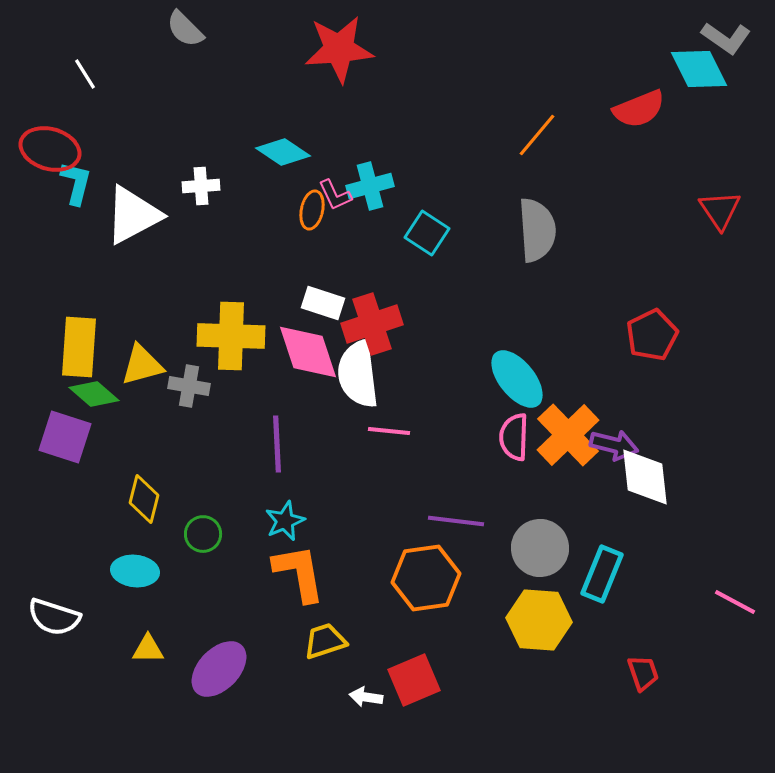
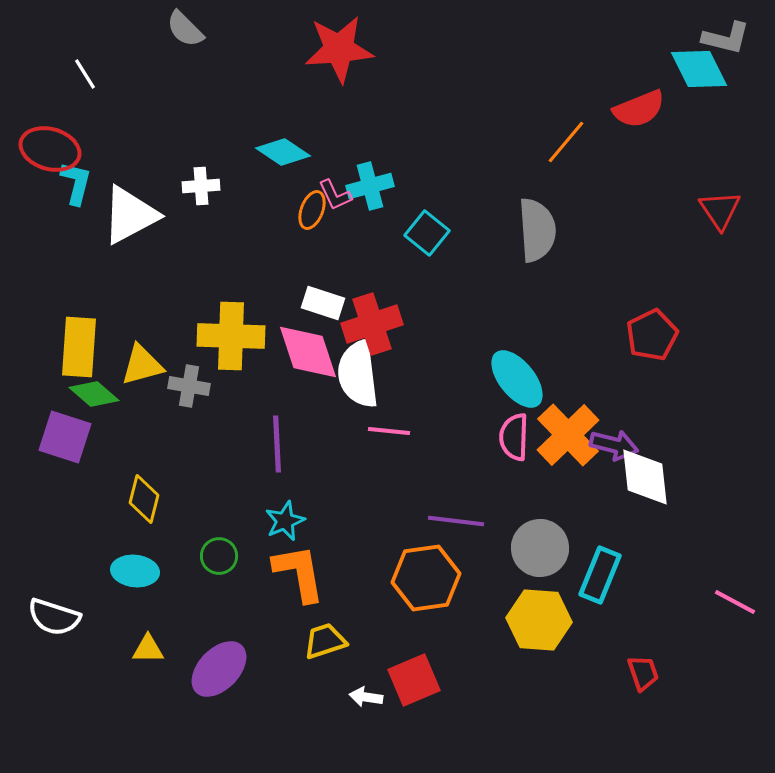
gray L-shape at (726, 38): rotated 21 degrees counterclockwise
orange line at (537, 135): moved 29 px right, 7 px down
orange ellipse at (312, 210): rotated 9 degrees clockwise
white triangle at (133, 215): moved 3 px left
cyan square at (427, 233): rotated 6 degrees clockwise
green circle at (203, 534): moved 16 px right, 22 px down
cyan rectangle at (602, 574): moved 2 px left, 1 px down
